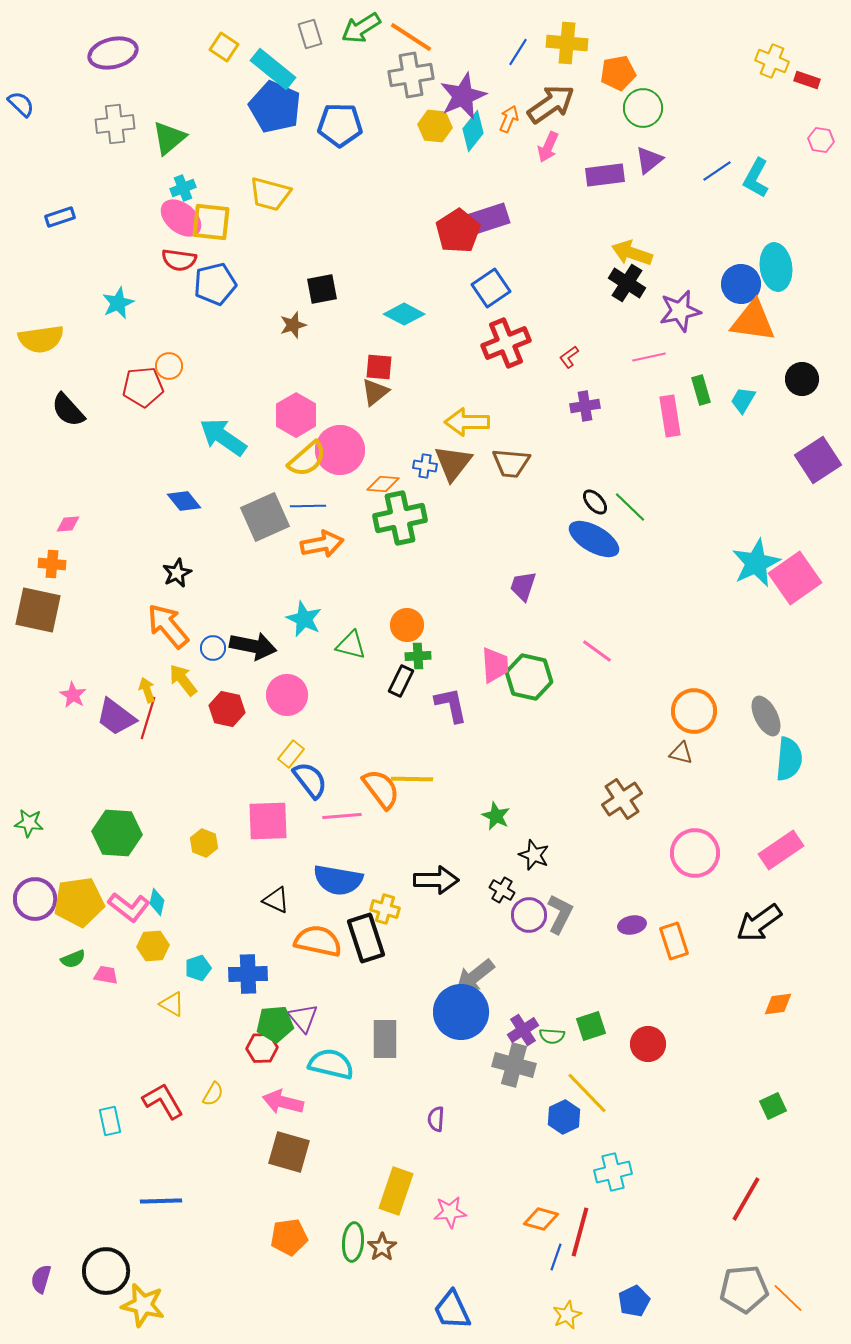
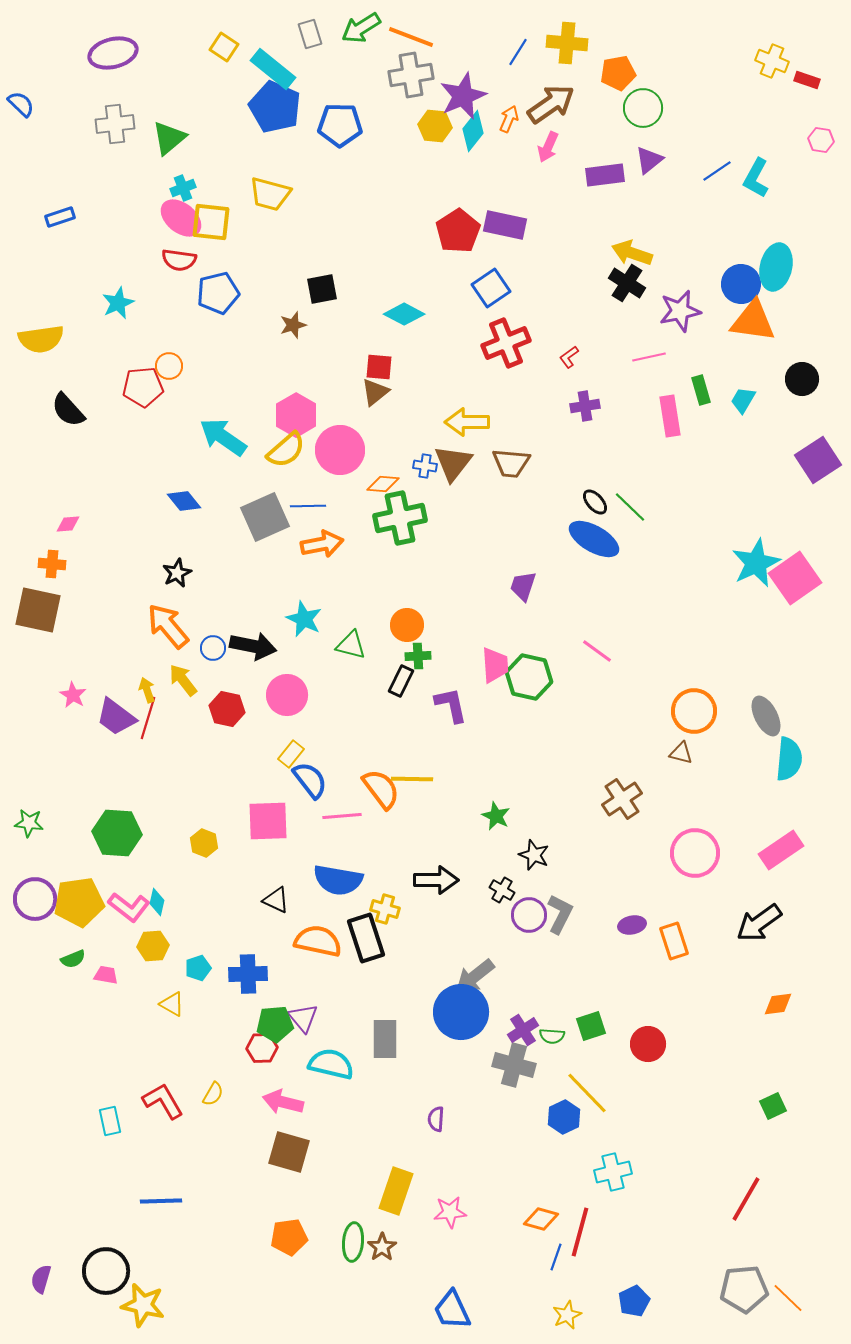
orange line at (411, 37): rotated 12 degrees counterclockwise
purple rectangle at (488, 219): moved 17 px right, 6 px down; rotated 30 degrees clockwise
cyan ellipse at (776, 267): rotated 21 degrees clockwise
blue pentagon at (215, 284): moved 3 px right, 9 px down
yellow semicircle at (307, 459): moved 21 px left, 9 px up
